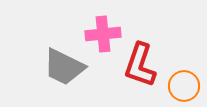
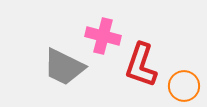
pink cross: moved 2 px down; rotated 20 degrees clockwise
red L-shape: moved 1 px right
